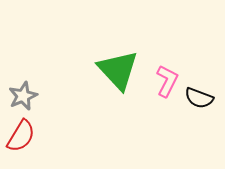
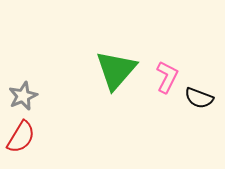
green triangle: moved 2 px left; rotated 24 degrees clockwise
pink L-shape: moved 4 px up
red semicircle: moved 1 px down
